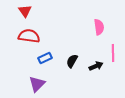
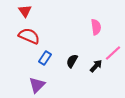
pink semicircle: moved 3 px left
red semicircle: rotated 15 degrees clockwise
pink line: rotated 48 degrees clockwise
blue rectangle: rotated 32 degrees counterclockwise
black arrow: rotated 24 degrees counterclockwise
purple triangle: moved 1 px down
